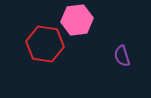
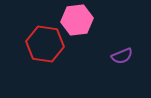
purple semicircle: rotated 95 degrees counterclockwise
